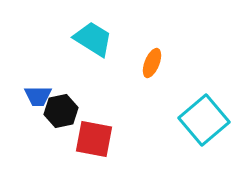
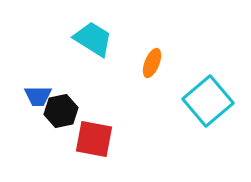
cyan square: moved 4 px right, 19 px up
